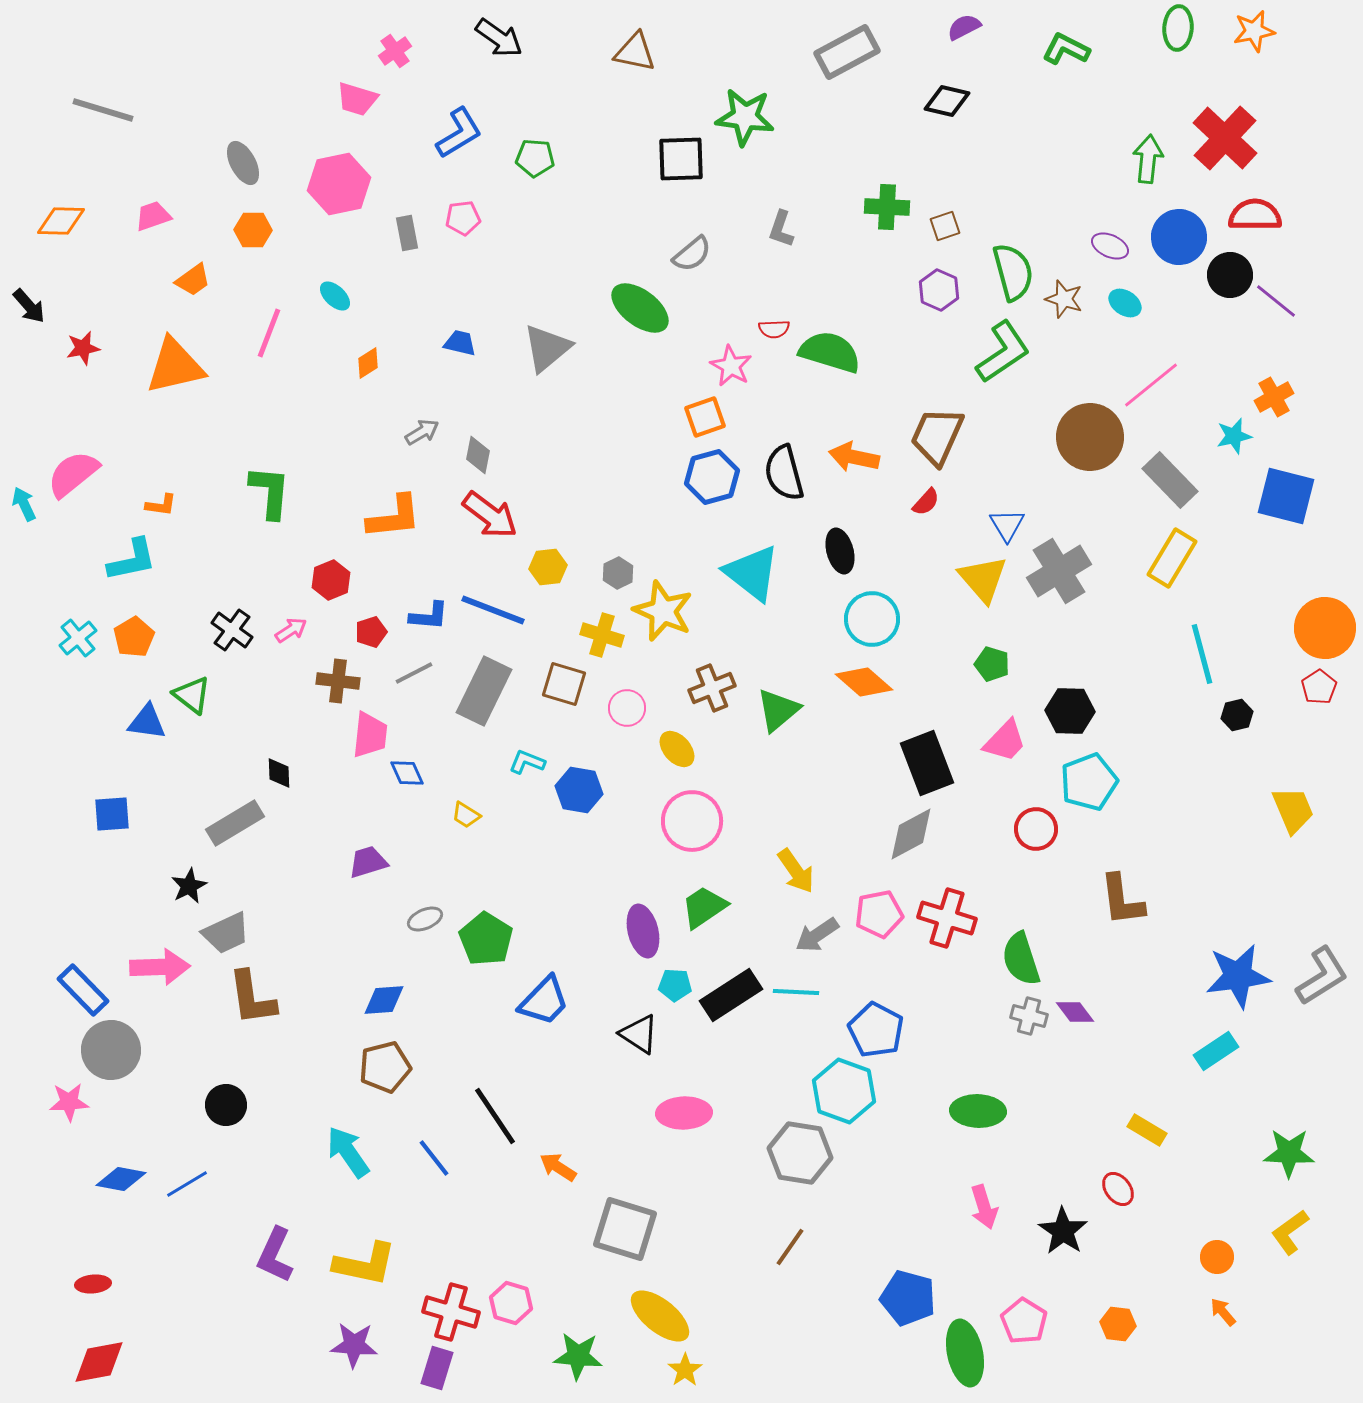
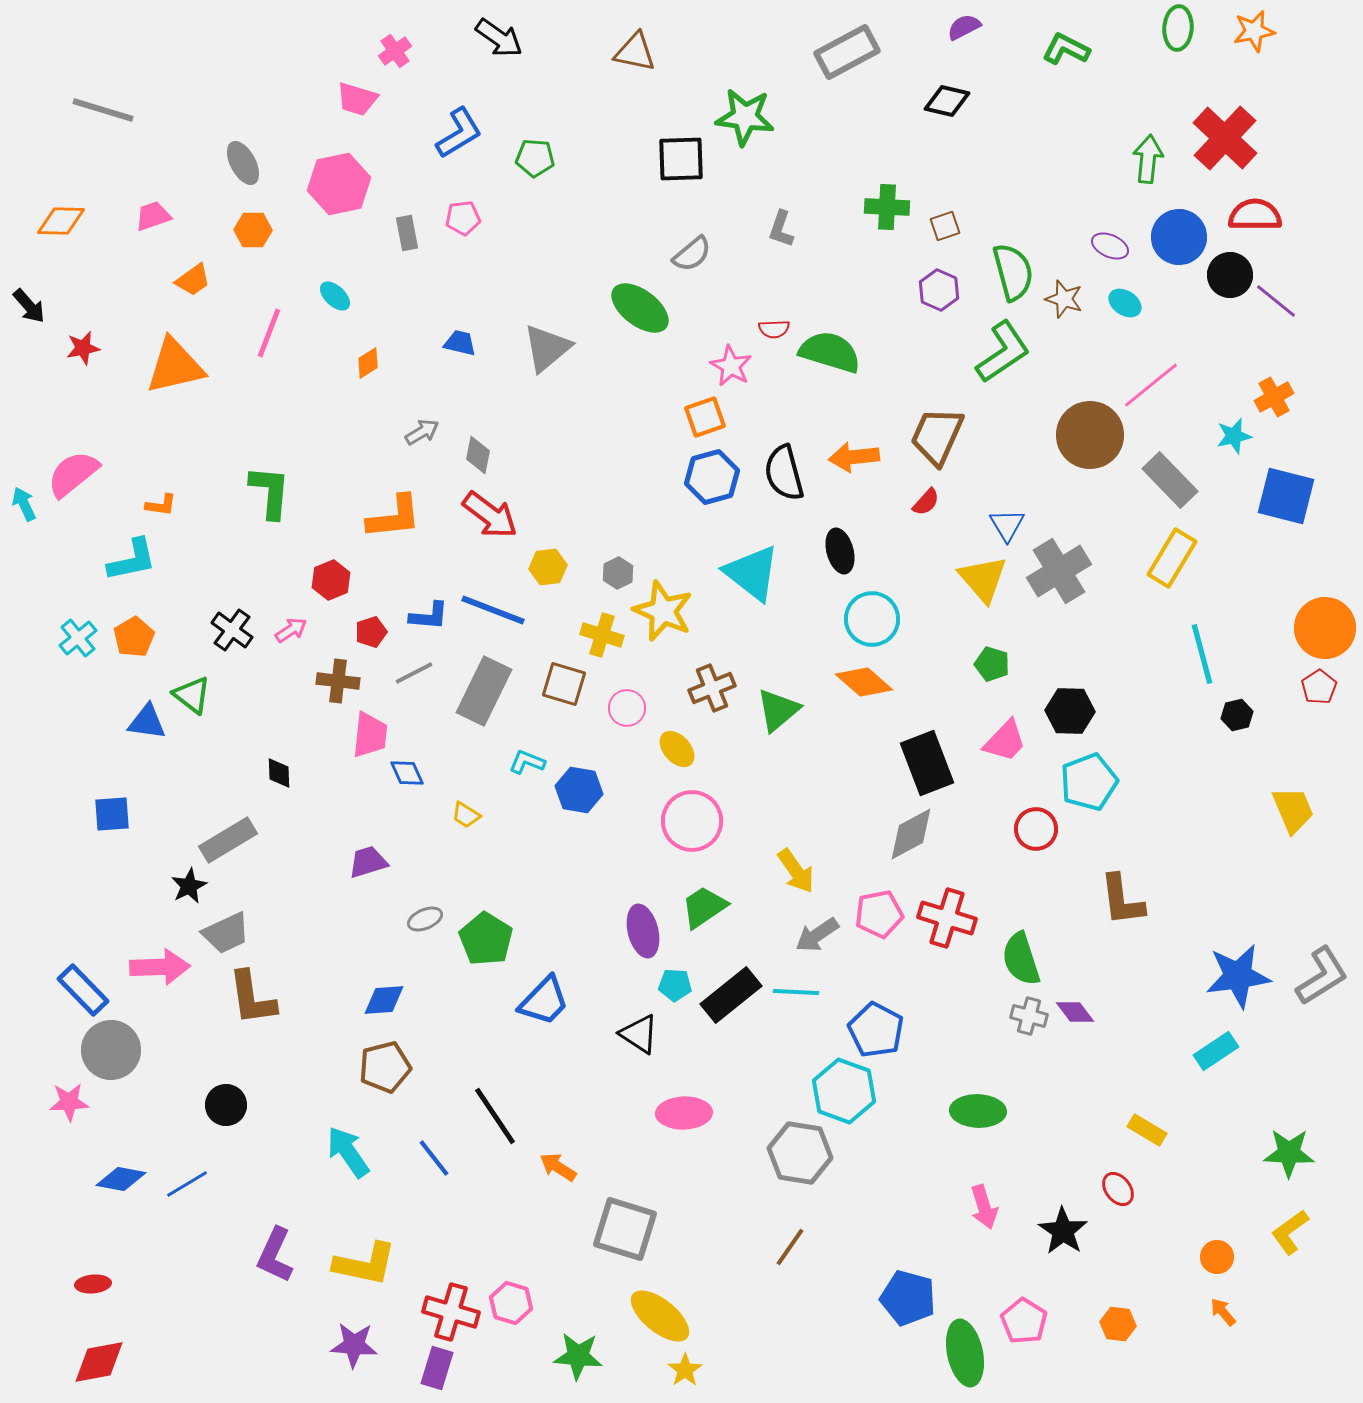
brown circle at (1090, 437): moved 2 px up
orange arrow at (854, 457): rotated 18 degrees counterclockwise
gray rectangle at (235, 823): moved 7 px left, 17 px down
black rectangle at (731, 995): rotated 6 degrees counterclockwise
